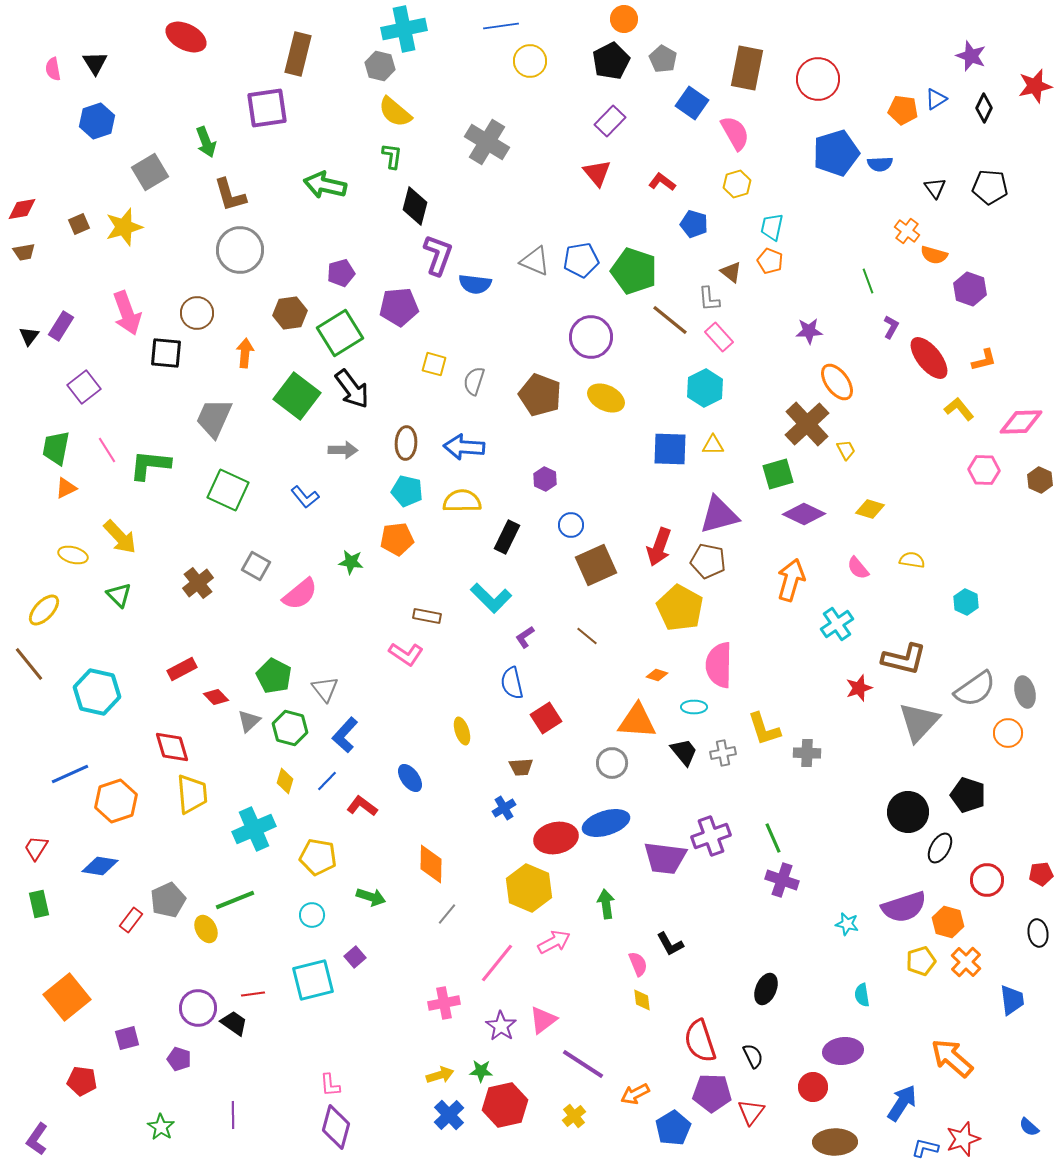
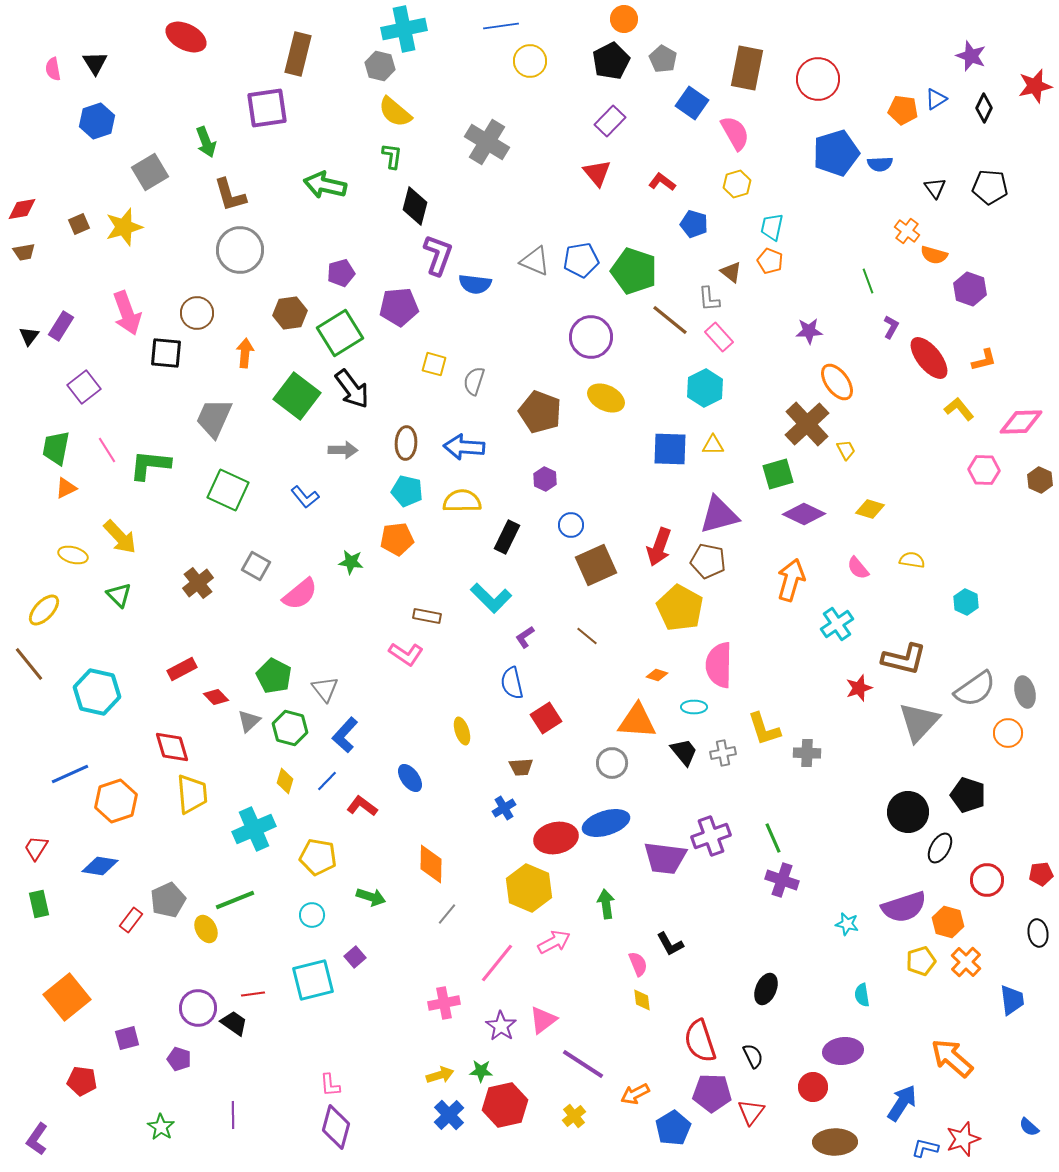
brown pentagon at (540, 395): moved 17 px down
